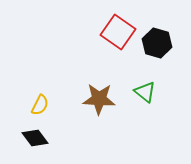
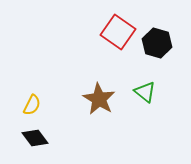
brown star: rotated 28 degrees clockwise
yellow semicircle: moved 8 px left
